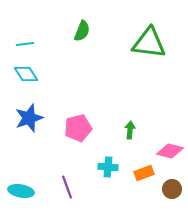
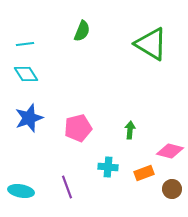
green triangle: moved 2 px right, 1 px down; rotated 24 degrees clockwise
